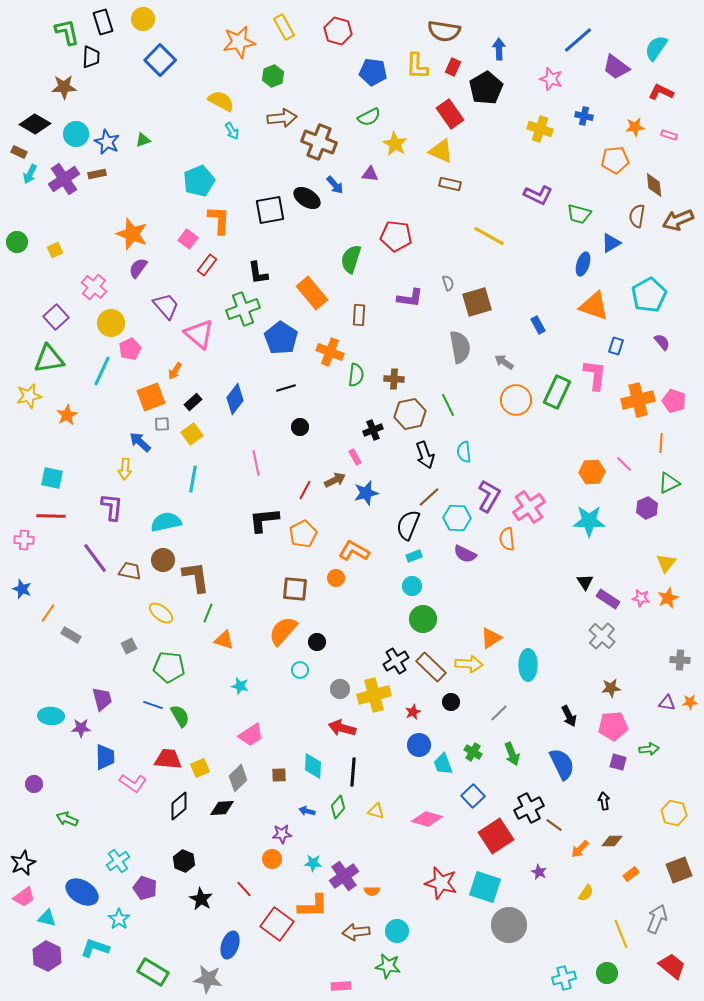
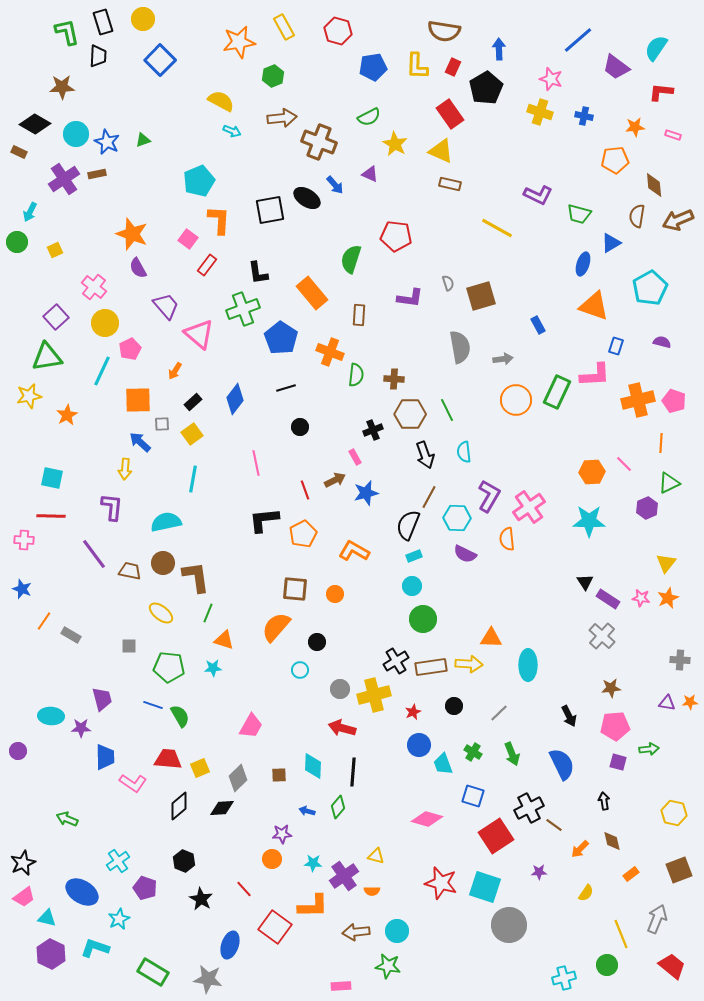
black trapezoid at (91, 57): moved 7 px right, 1 px up
blue pentagon at (373, 72): moved 5 px up; rotated 16 degrees counterclockwise
brown star at (64, 87): moved 2 px left
red L-shape at (661, 92): rotated 20 degrees counterclockwise
yellow cross at (540, 129): moved 17 px up
cyan arrow at (232, 131): rotated 36 degrees counterclockwise
pink rectangle at (669, 135): moved 4 px right
cyan arrow at (30, 174): moved 38 px down
purple triangle at (370, 174): rotated 18 degrees clockwise
yellow line at (489, 236): moved 8 px right, 8 px up
purple semicircle at (138, 268): rotated 65 degrees counterclockwise
cyan pentagon at (649, 295): moved 1 px right, 7 px up
brown square at (477, 302): moved 4 px right, 6 px up
yellow circle at (111, 323): moved 6 px left
purple semicircle at (662, 342): rotated 36 degrees counterclockwise
green triangle at (49, 359): moved 2 px left, 2 px up
gray arrow at (504, 362): moved 1 px left, 3 px up; rotated 138 degrees clockwise
pink L-shape at (595, 375): rotated 80 degrees clockwise
orange square at (151, 397): moved 13 px left, 3 px down; rotated 20 degrees clockwise
green line at (448, 405): moved 1 px left, 5 px down
brown hexagon at (410, 414): rotated 12 degrees clockwise
red line at (305, 490): rotated 48 degrees counterclockwise
brown line at (429, 497): rotated 20 degrees counterclockwise
purple line at (95, 558): moved 1 px left, 4 px up
brown circle at (163, 560): moved 3 px down
orange circle at (336, 578): moved 1 px left, 16 px down
orange line at (48, 613): moved 4 px left, 8 px down
orange semicircle at (283, 631): moved 7 px left, 4 px up
orange triangle at (491, 638): rotated 35 degrees clockwise
gray square at (129, 646): rotated 28 degrees clockwise
brown rectangle at (431, 667): rotated 52 degrees counterclockwise
cyan star at (240, 686): moved 27 px left, 18 px up; rotated 18 degrees counterclockwise
black circle at (451, 702): moved 3 px right, 4 px down
pink pentagon at (613, 726): moved 2 px right
pink trapezoid at (251, 735): moved 9 px up; rotated 28 degrees counterclockwise
purple circle at (34, 784): moved 16 px left, 33 px up
blue square at (473, 796): rotated 30 degrees counterclockwise
yellow triangle at (376, 811): moved 45 px down
brown diamond at (612, 841): rotated 75 degrees clockwise
purple star at (539, 872): rotated 28 degrees counterclockwise
cyan star at (119, 919): rotated 10 degrees clockwise
red square at (277, 924): moved 2 px left, 3 px down
purple hexagon at (47, 956): moved 4 px right, 2 px up
green circle at (607, 973): moved 8 px up
